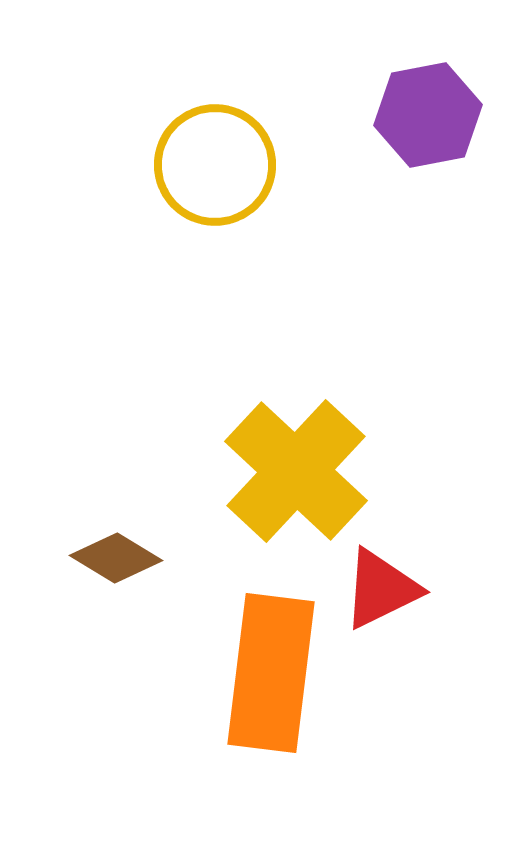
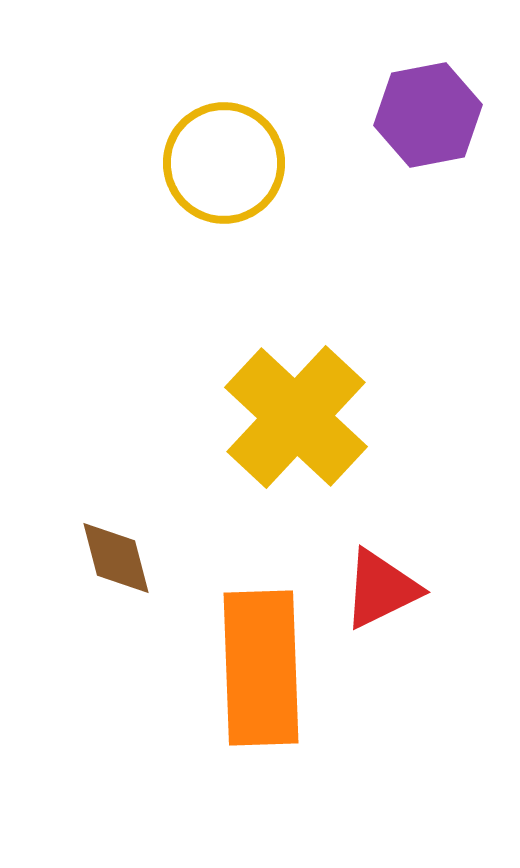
yellow circle: moved 9 px right, 2 px up
yellow cross: moved 54 px up
brown diamond: rotated 44 degrees clockwise
orange rectangle: moved 10 px left, 5 px up; rotated 9 degrees counterclockwise
